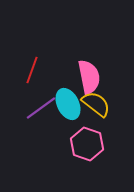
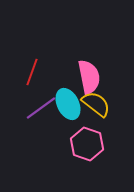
red line: moved 2 px down
